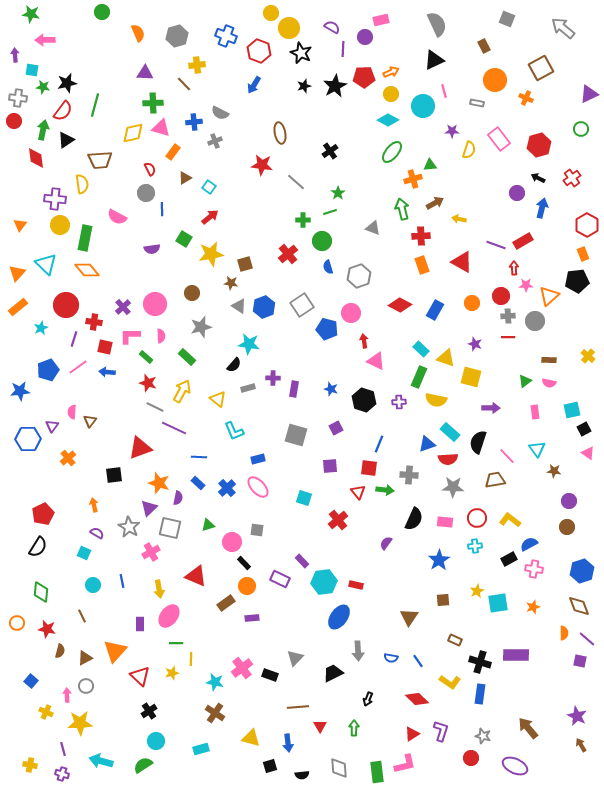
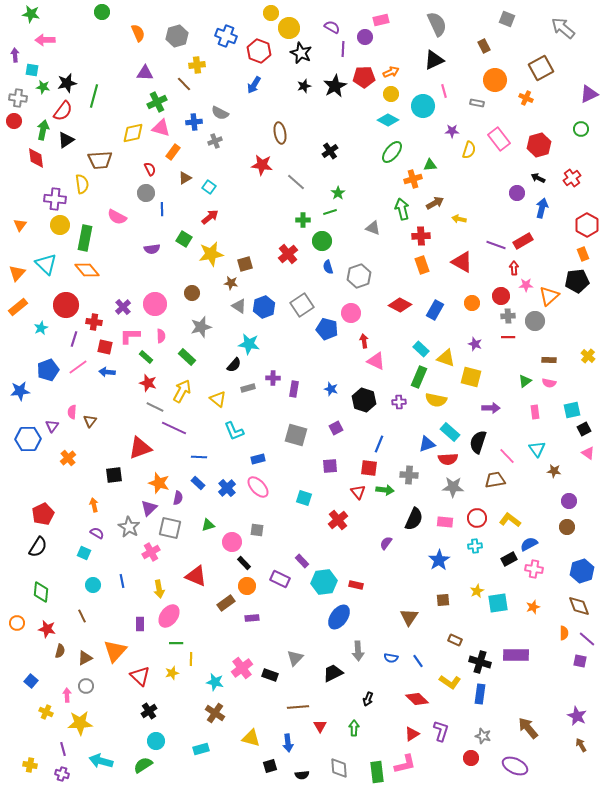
green cross at (153, 103): moved 4 px right, 1 px up; rotated 24 degrees counterclockwise
green line at (95, 105): moved 1 px left, 9 px up
